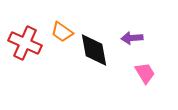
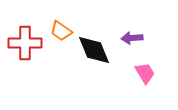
orange trapezoid: moved 1 px left, 1 px up
red cross: rotated 24 degrees counterclockwise
black diamond: rotated 12 degrees counterclockwise
